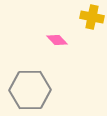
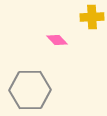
yellow cross: rotated 15 degrees counterclockwise
